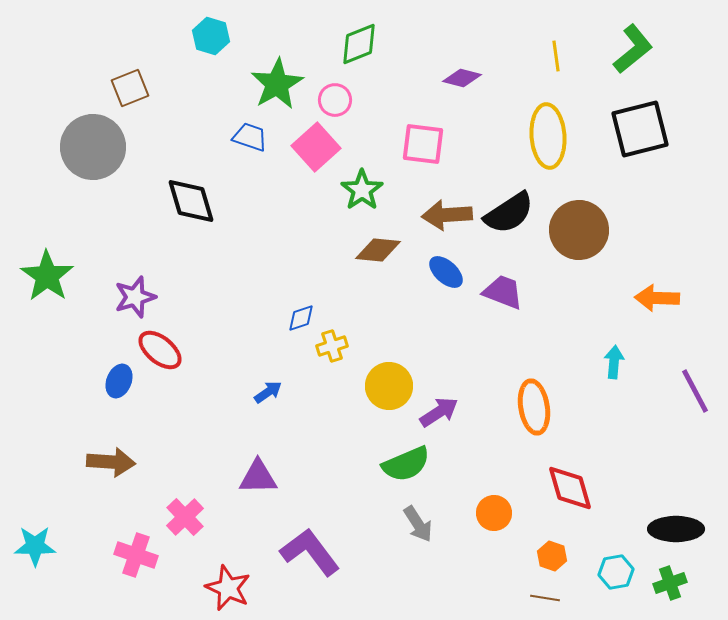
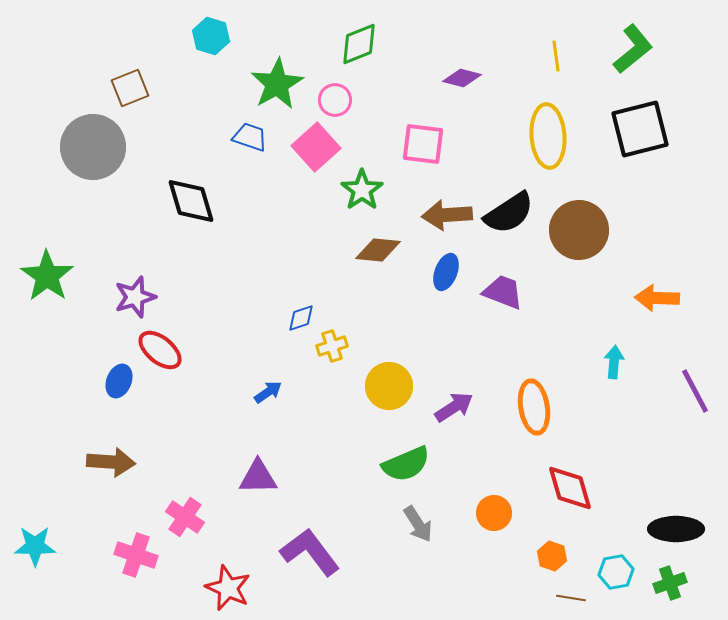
blue ellipse at (446, 272): rotated 69 degrees clockwise
purple arrow at (439, 412): moved 15 px right, 5 px up
pink cross at (185, 517): rotated 12 degrees counterclockwise
brown line at (545, 598): moved 26 px right
